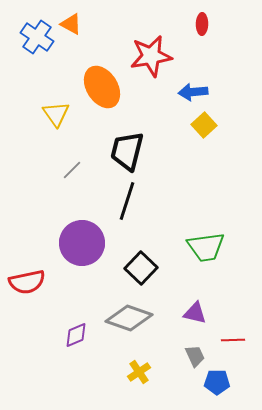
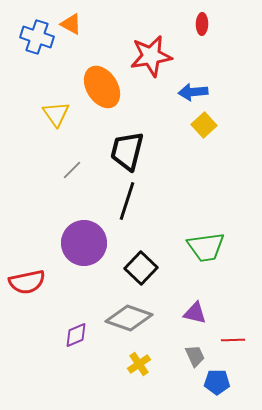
blue cross: rotated 16 degrees counterclockwise
purple circle: moved 2 px right
yellow cross: moved 8 px up
